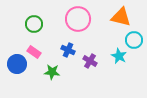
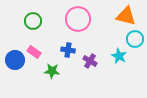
orange triangle: moved 5 px right, 1 px up
green circle: moved 1 px left, 3 px up
cyan circle: moved 1 px right, 1 px up
blue cross: rotated 16 degrees counterclockwise
blue circle: moved 2 px left, 4 px up
green star: moved 1 px up
